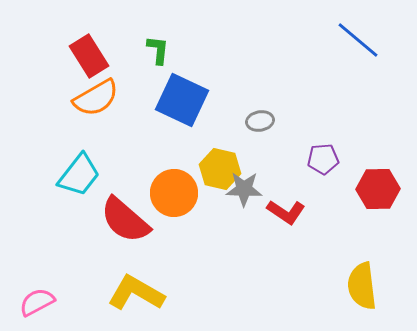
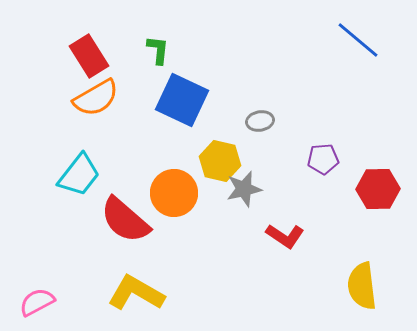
yellow hexagon: moved 8 px up
gray star: rotated 15 degrees counterclockwise
red L-shape: moved 1 px left, 24 px down
